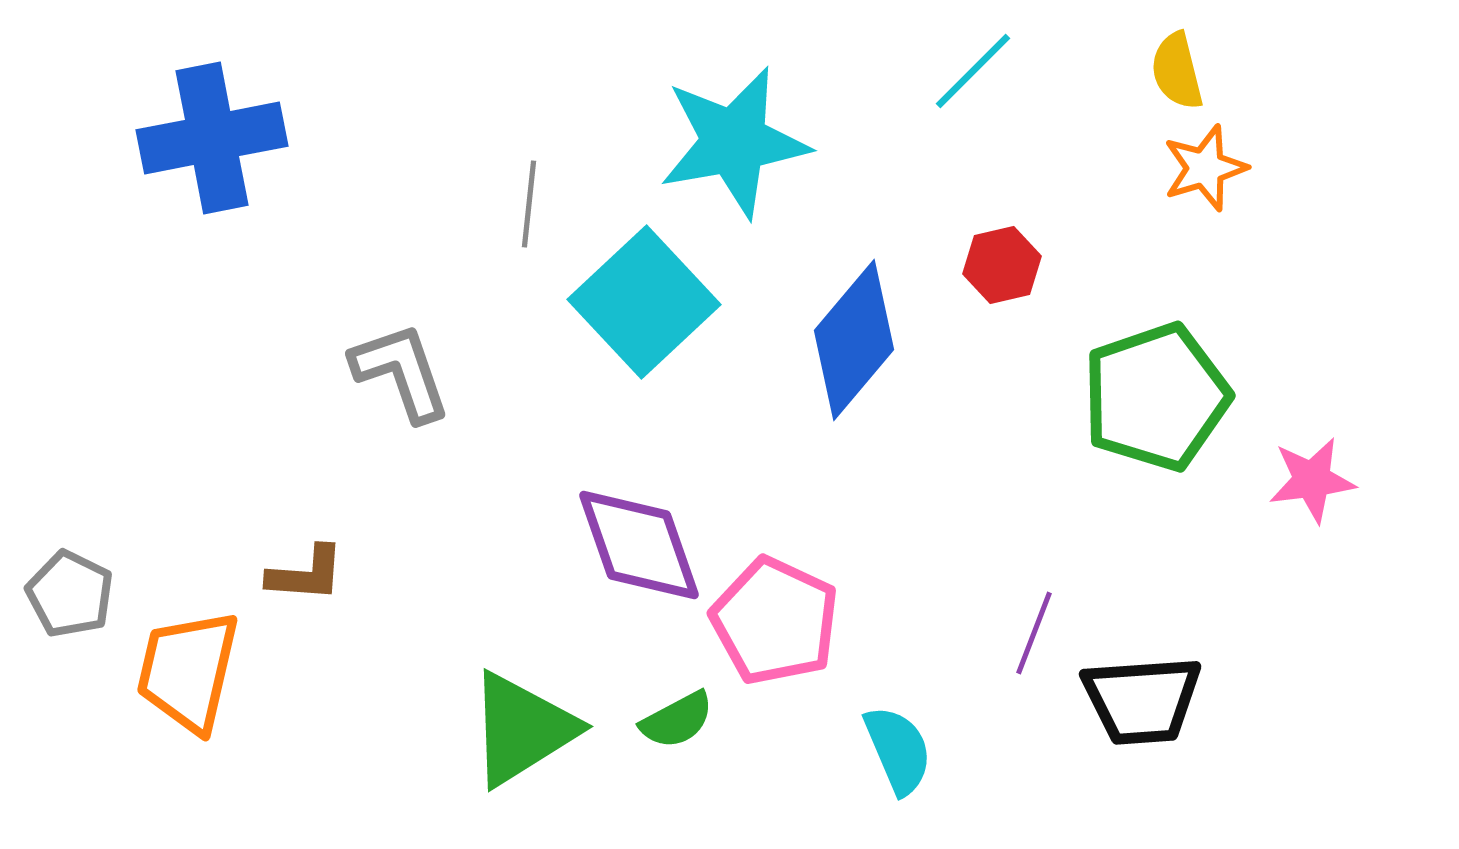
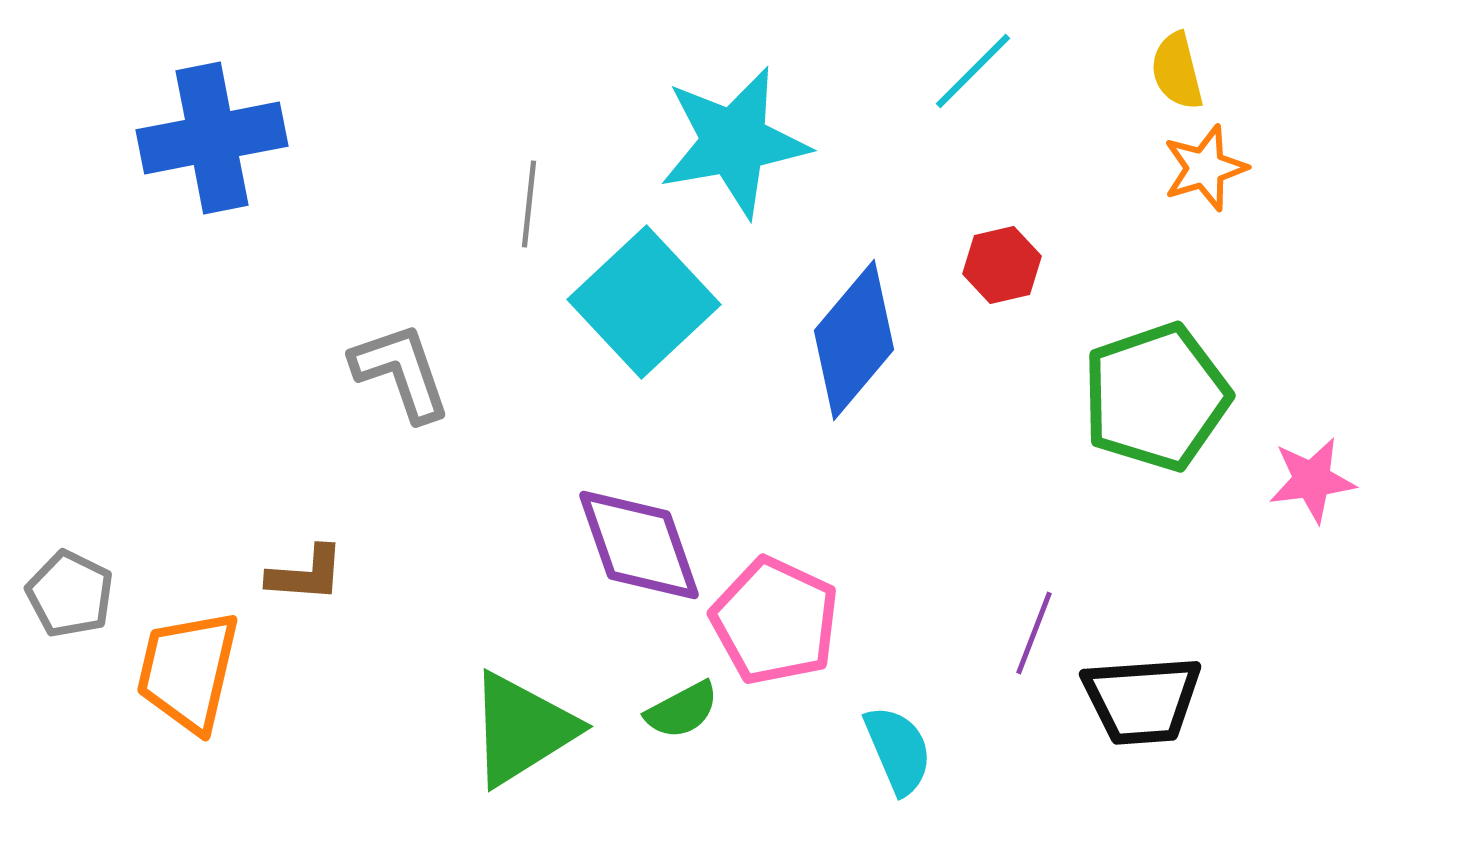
green semicircle: moved 5 px right, 10 px up
